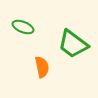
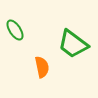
green ellipse: moved 8 px left, 3 px down; rotated 35 degrees clockwise
